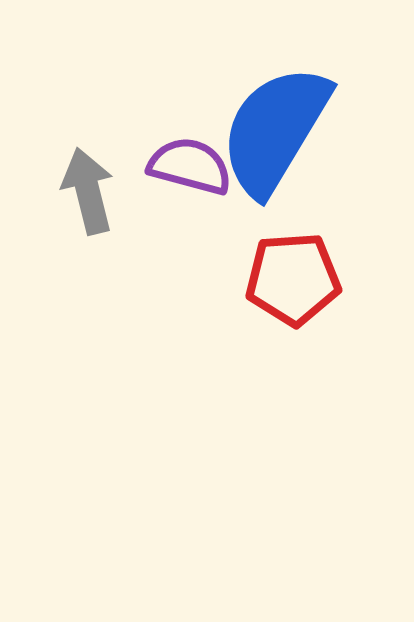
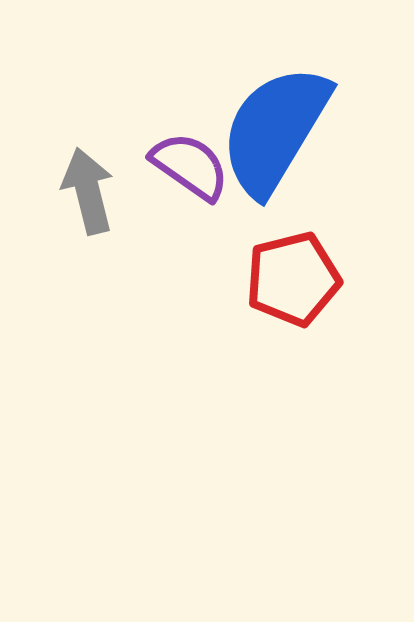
purple semicircle: rotated 20 degrees clockwise
red pentagon: rotated 10 degrees counterclockwise
